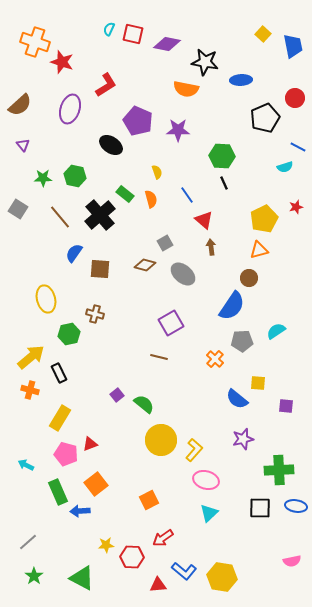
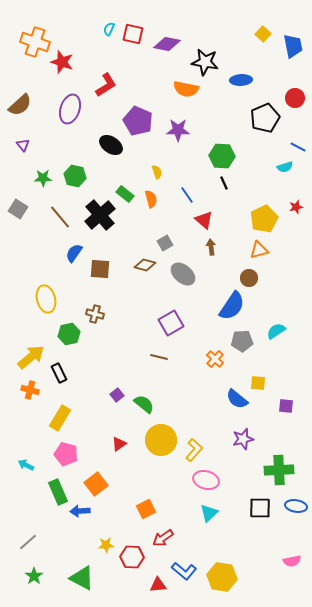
red triangle at (90, 444): moved 29 px right; rotated 14 degrees counterclockwise
orange square at (149, 500): moved 3 px left, 9 px down
